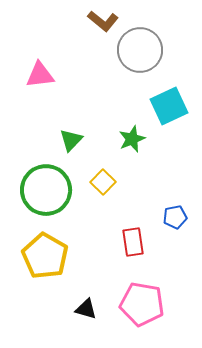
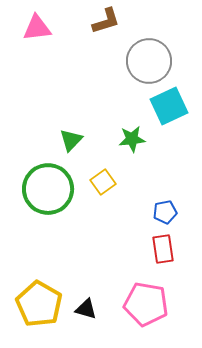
brown L-shape: moved 3 px right; rotated 56 degrees counterclockwise
gray circle: moved 9 px right, 11 px down
pink triangle: moved 3 px left, 47 px up
green star: rotated 16 degrees clockwise
yellow square: rotated 10 degrees clockwise
green circle: moved 2 px right, 1 px up
blue pentagon: moved 10 px left, 5 px up
red rectangle: moved 30 px right, 7 px down
yellow pentagon: moved 6 px left, 48 px down
pink pentagon: moved 4 px right
